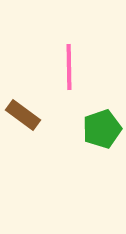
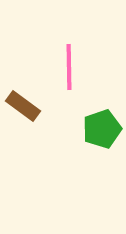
brown rectangle: moved 9 px up
